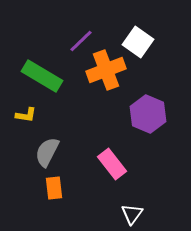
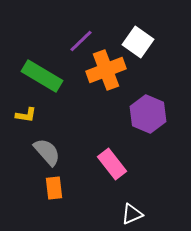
gray semicircle: rotated 112 degrees clockwise
white triangle: rotated 30 degrees clockwise
